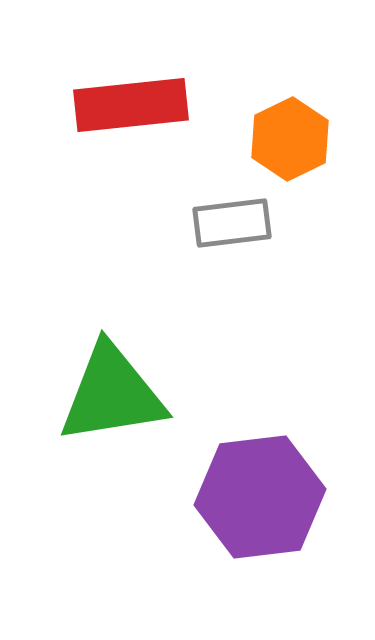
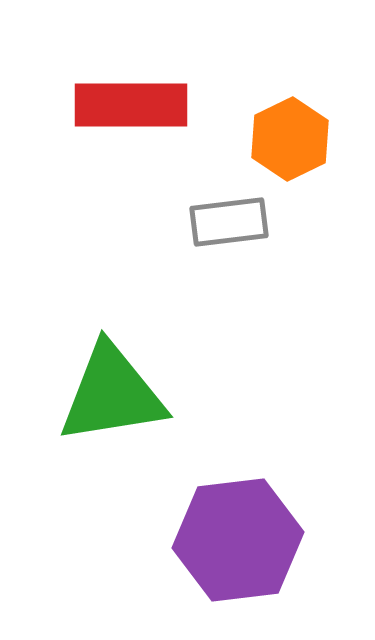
red rectangle: rotated 6 degrees clockwise
gray rectangle: moved 3 px left, 1 px up
purple hexagon: moved 22 px left, 43 px down
